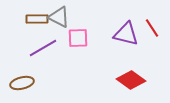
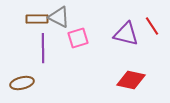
red line: moved 2 px up
pink square: rotated 15 degrees counterclockwise
purple line: rotated 60 degrees counterclockwise
red diamond: rotated 24 degrees counterclockwise
